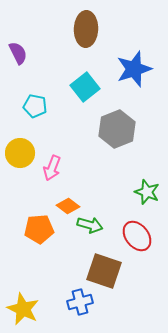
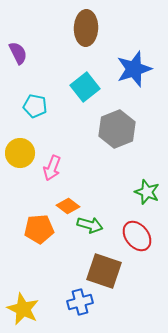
brown ellipse: moved 1 px up
